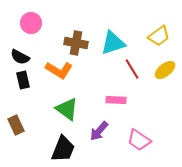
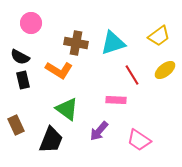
red line: moved 6 px down
black trapezoid: moved 12 px left, 9 px up
